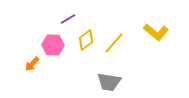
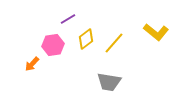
yellow diamond: moved 1 px up
pink hexagon: rotated 10 degrees counterclockwise
